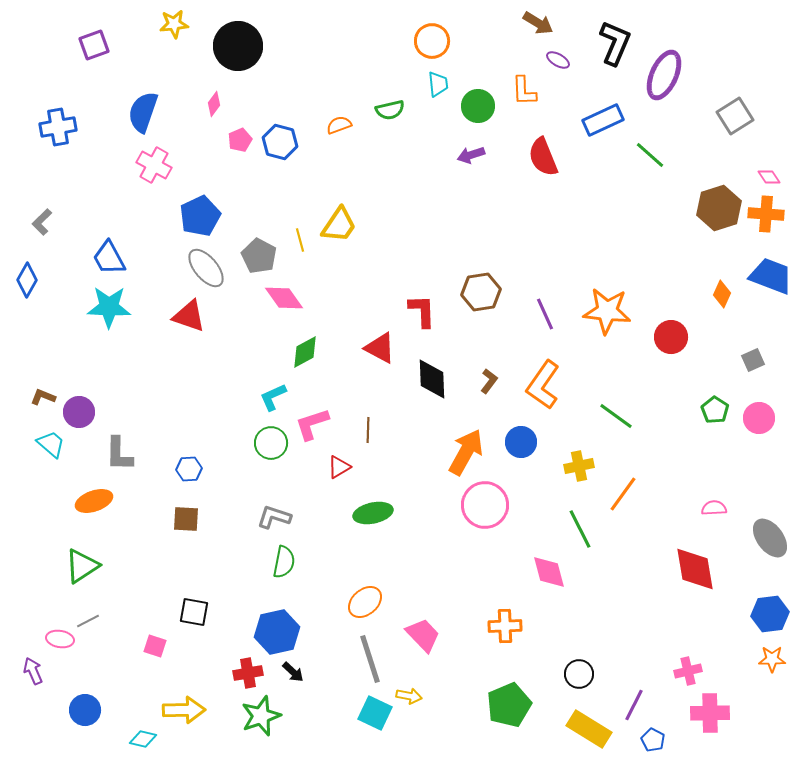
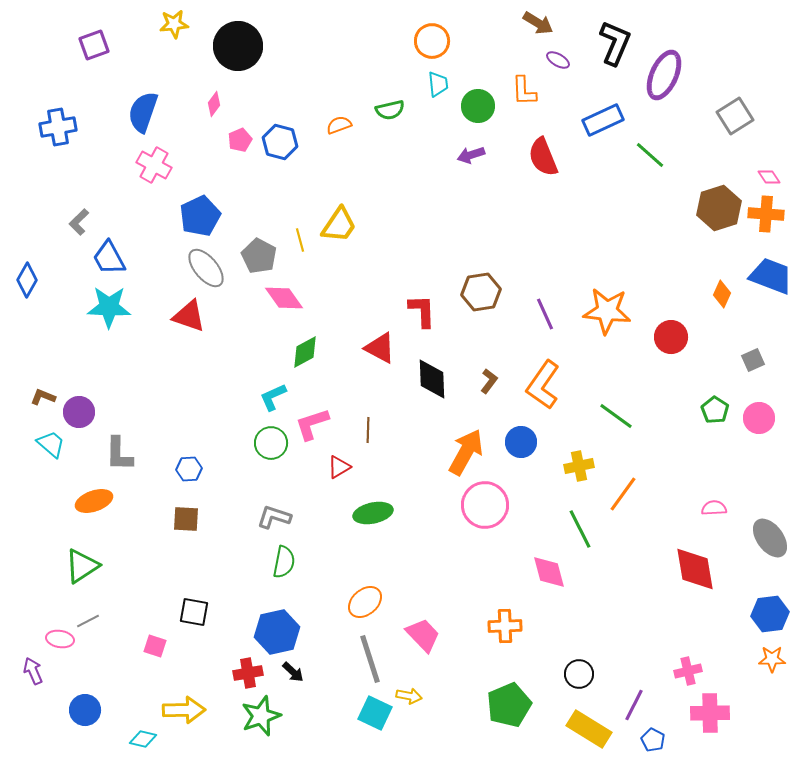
gray L-shape at (42, 222): moved 37 px right
